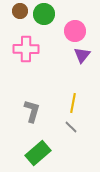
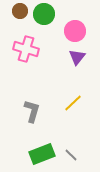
pink cross: rotated 15 degrees clockwise
purple triangle: moved 5 px left, 2 px down
yellow line: rotated 36 degrees clockwise
gray line: moved 28 px down
green rectangle: moved 4 px right, 1 px down; rotated 20 degrees clockwise
